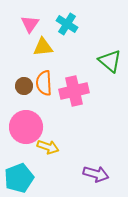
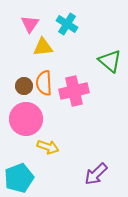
pink circle: moved 8 px up
purple arrow: rotated 120 degrees clockwise
